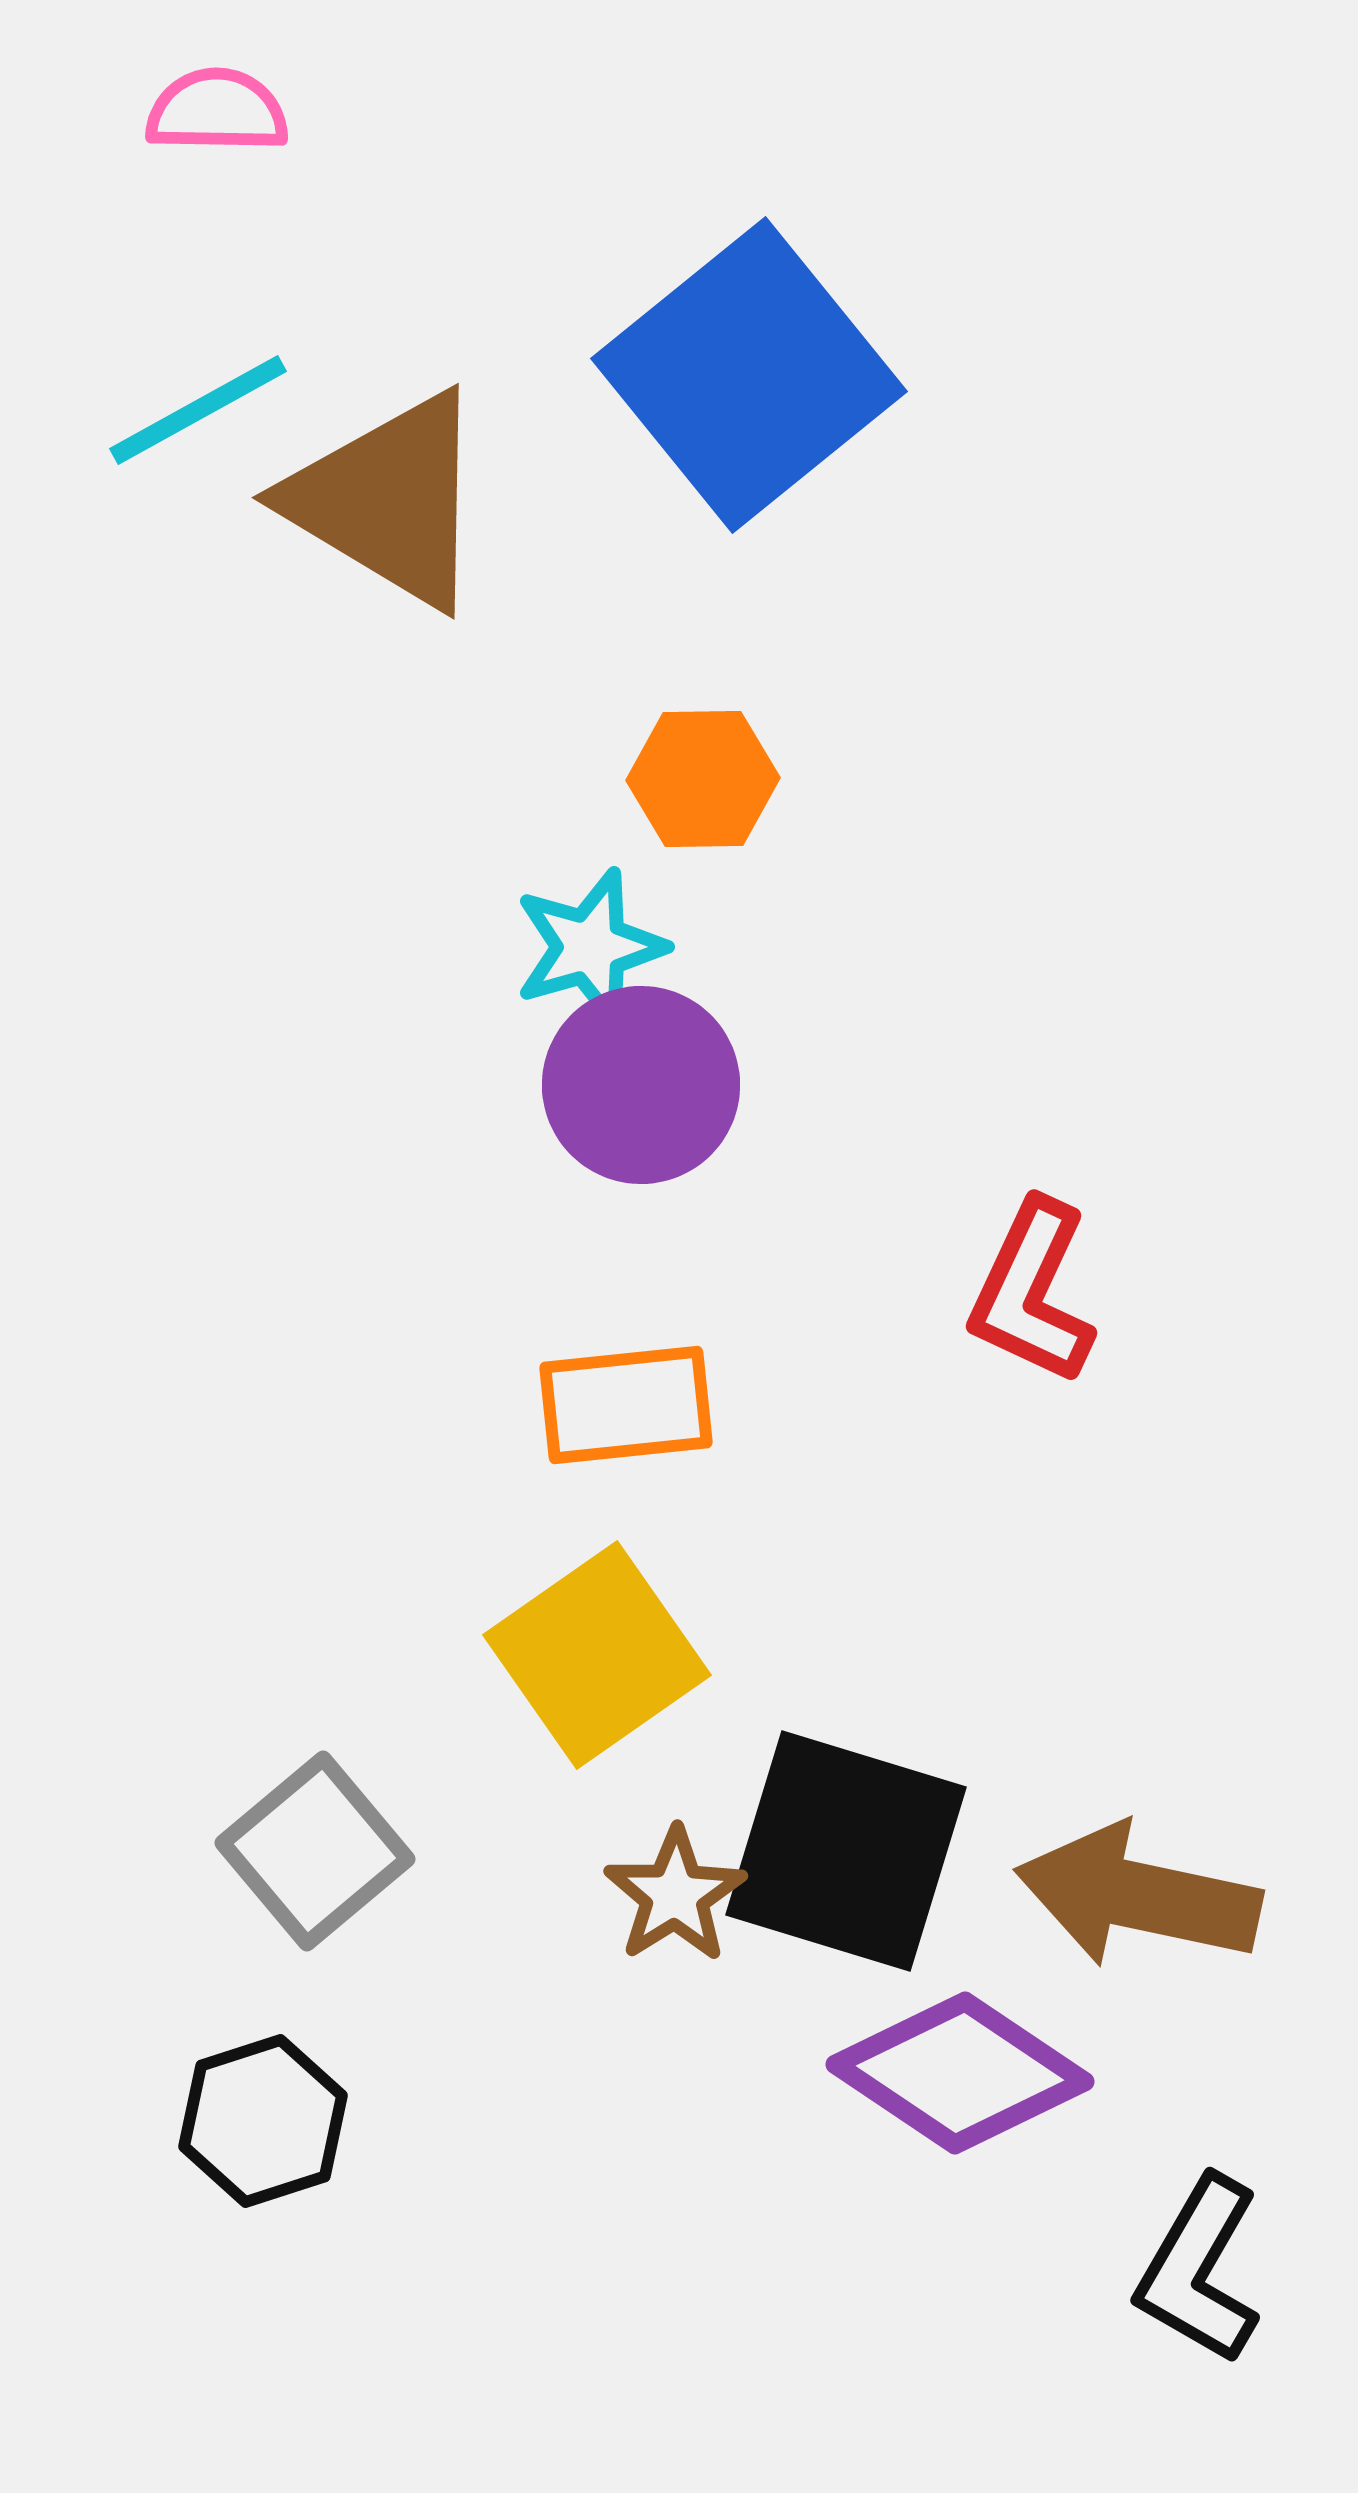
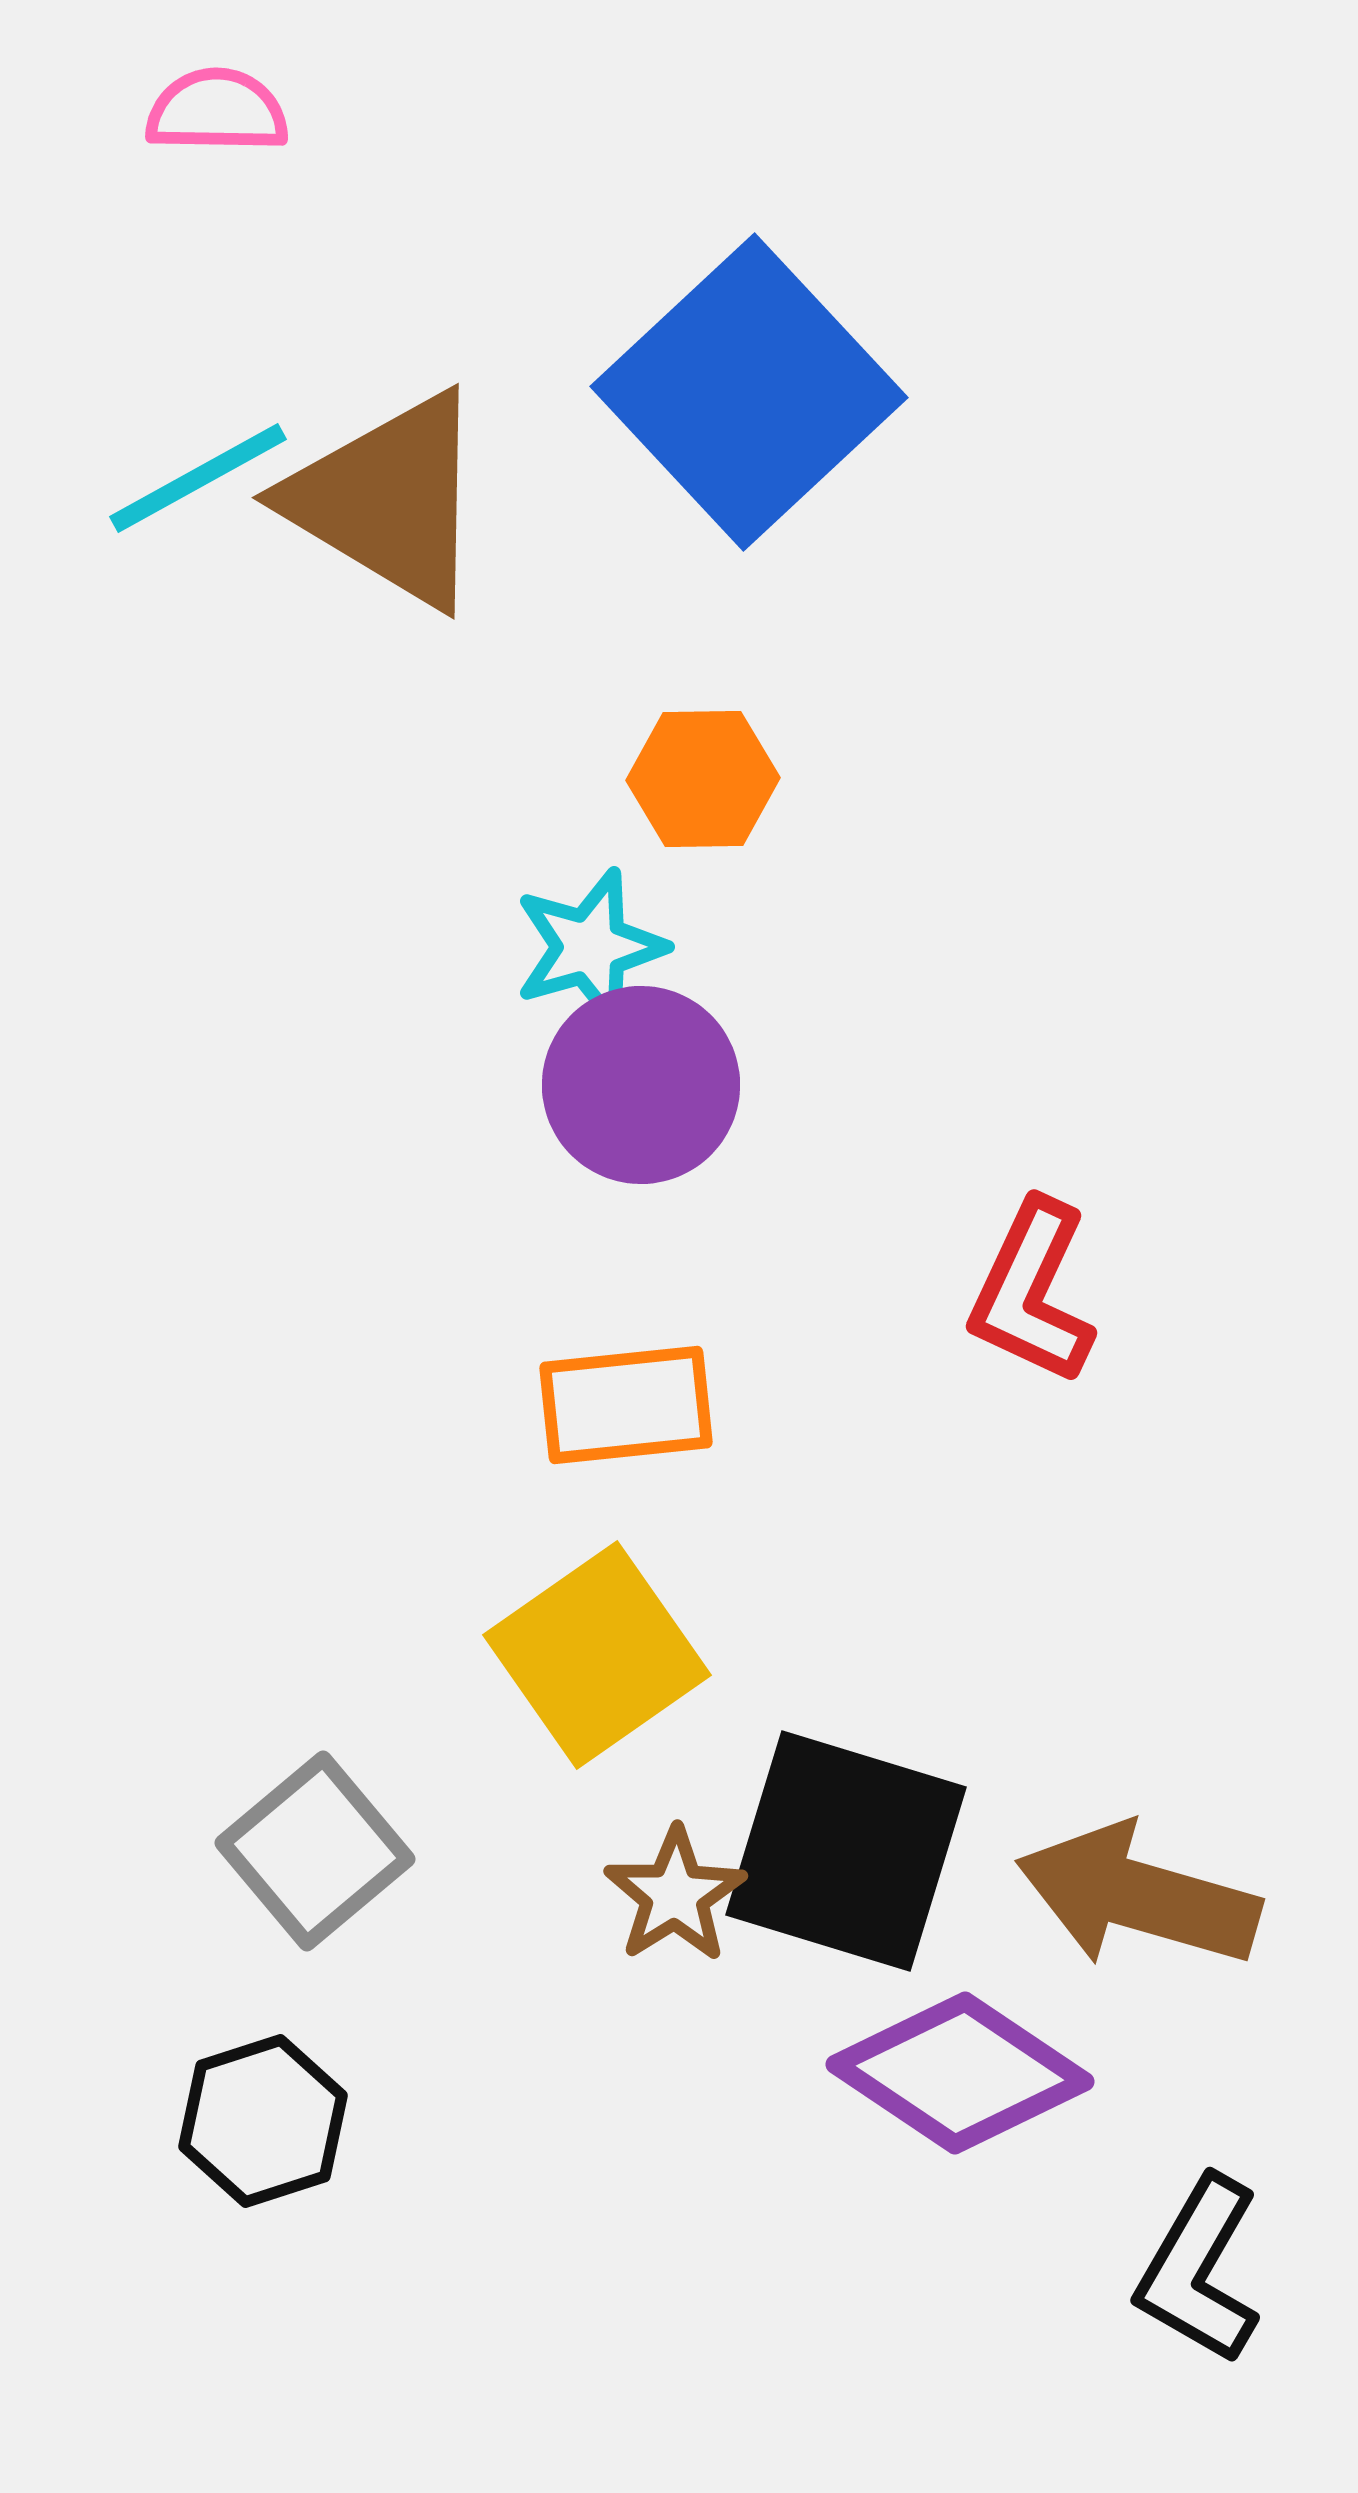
blue square: moved 17 px down; rotated 4 degrees counterclockwise
cyan line: moved 68 px down
brown arrow: rotated 4 degrees clockwise
